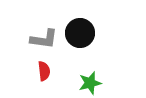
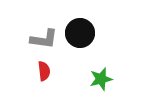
green star: moved 11 px right, 4 px up
